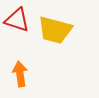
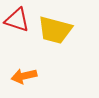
orange arrow: moved 4 px right, 2 px down; rotated 95 degrees counterclockwise
